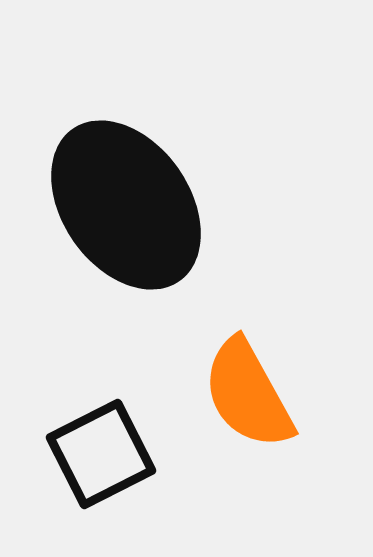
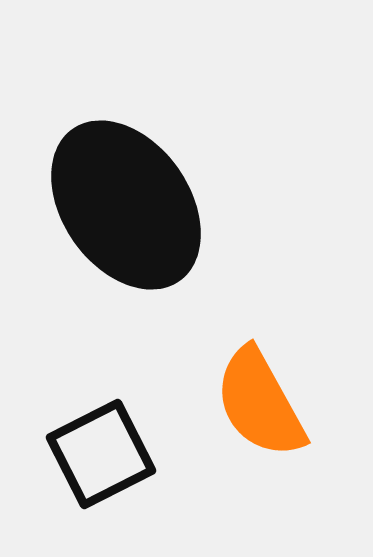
orange semicircle: moved 12 px right, 9 px down
